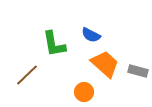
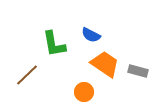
orange trapezoid: rotated 8 degrees counterclockwise
